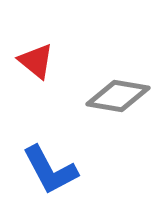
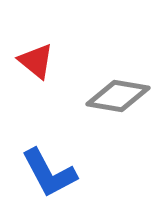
blue L-shape: moved 1 px left, 3 px down
